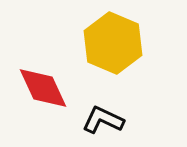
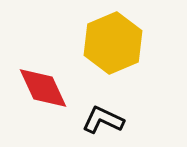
yellow hexagon: rotated 14 degrees clockwise
